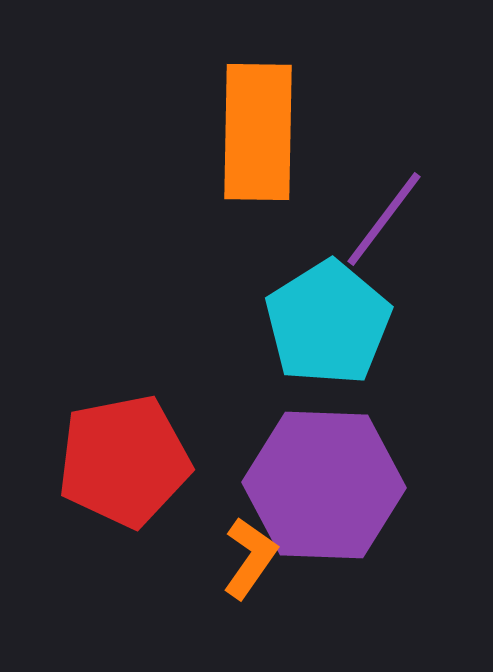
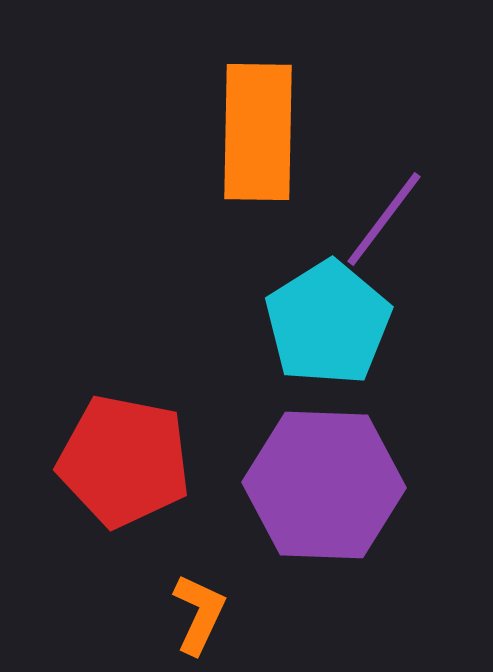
red pentagon: rotated 22 degrees clockwise
orange L-shape: moved 51 px left, 56 px down; rotated 10 degrees counterclockwise
